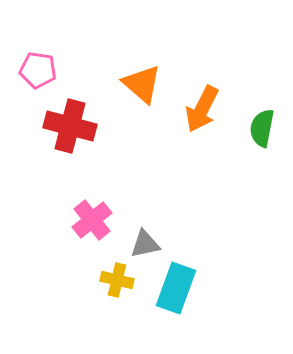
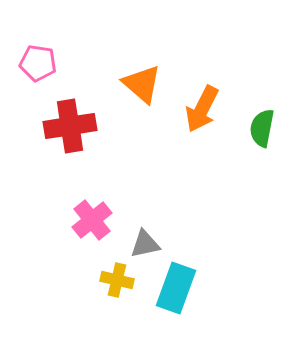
pink pentagon: moved 7 px up
red cross: rotated 24 degrees counterclockwise
